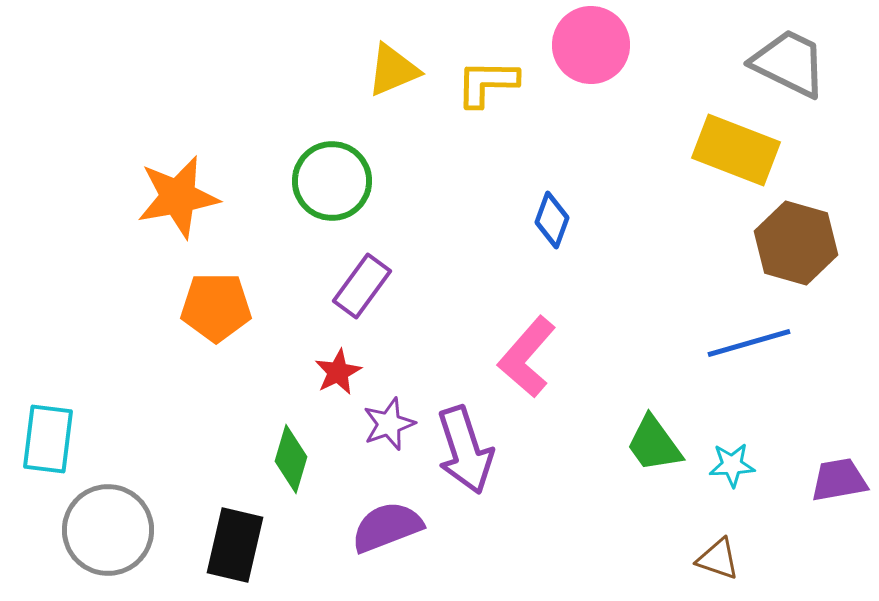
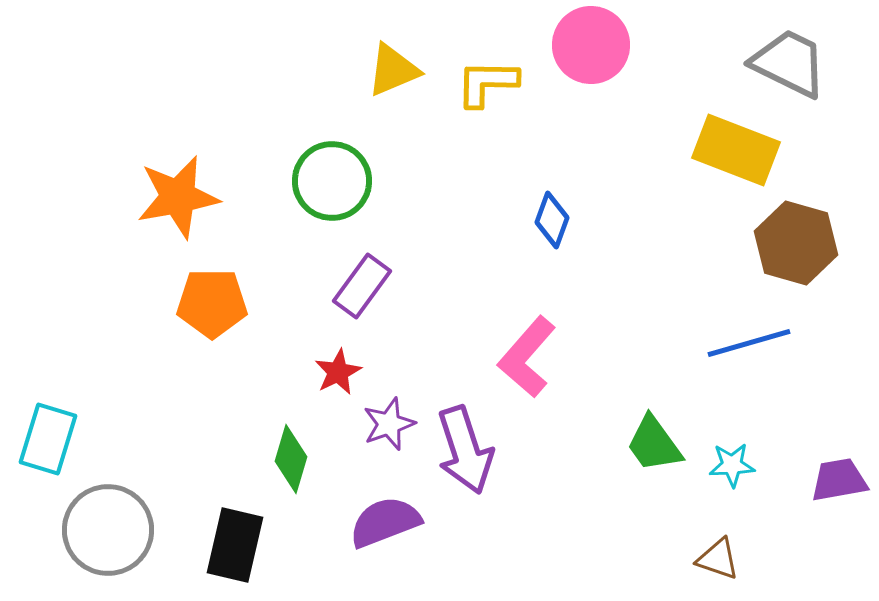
orange pentagon: moved 4 px left, 4 px up
cyan rectangle: rotated 10 degrees clockwise
purple semicircle: moved 2 px left, 5 px up
